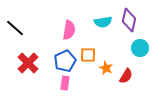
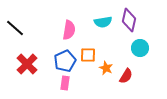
red cross: moved 1 px left, 1 px down
